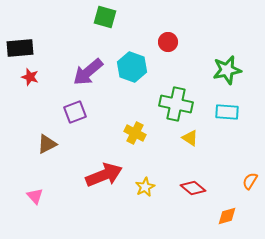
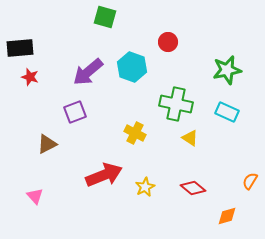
cyan rectangle: rotated 20 degrees clockwise
